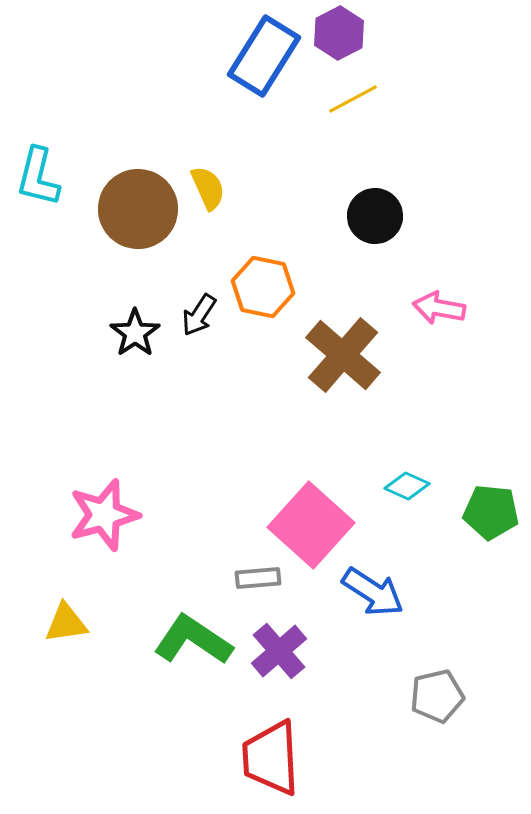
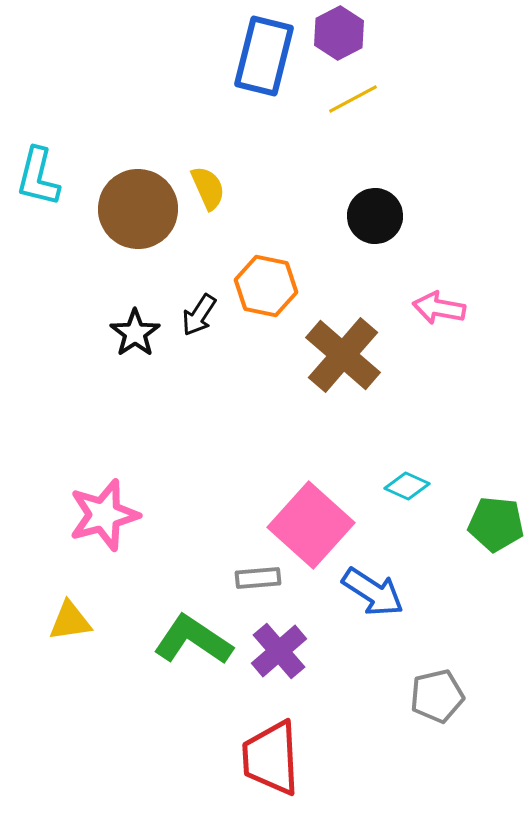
blue rectangle: rotated 18 degrees counterclockwise
orange hexagon: moved 3 px right, 1 px up
green pentagon: moved 5 px right, 12 px down
yellow triangle: moved 4 px right, 2 px up
